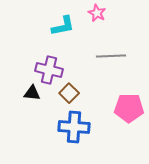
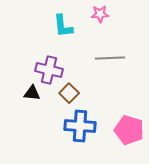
pink star: moved 3 px right, 1 px down; rotated 30 degrees counterclockwise
cyan L-shape: rotated 95 degrees clockwise
gray line: moved 1 px left, 2 px down
pink pentagon: moved 22 px down; rotated 16 degrees clockwise
blue cross: moved 6 px right, 1 px up
